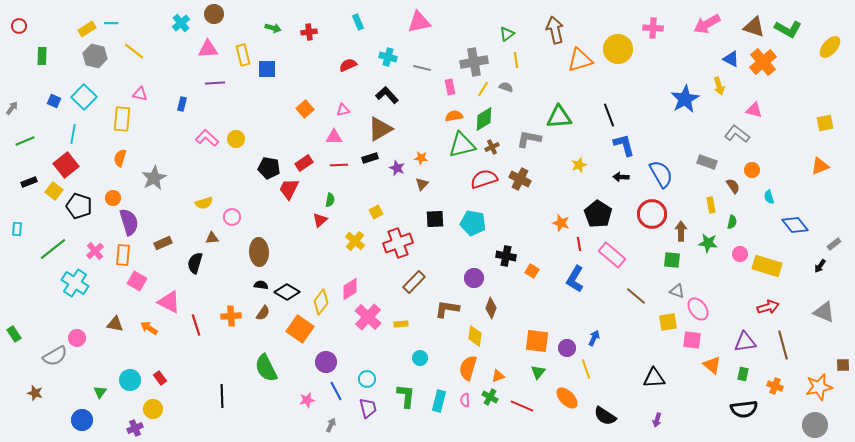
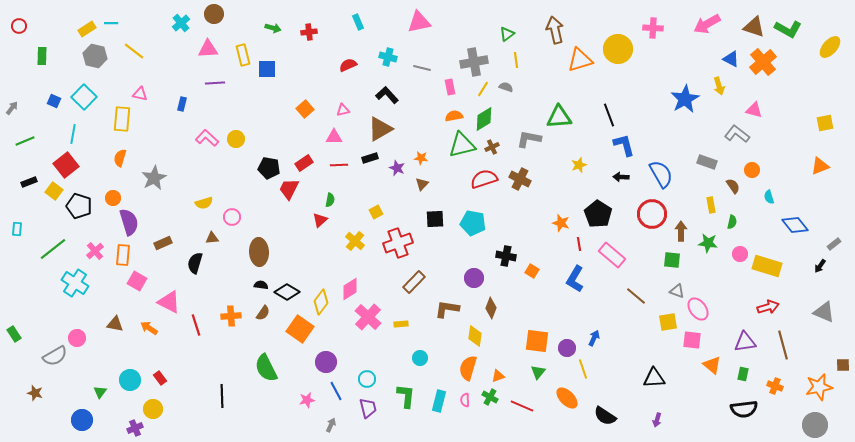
yellow line at (586, 369): moved 3 px left
